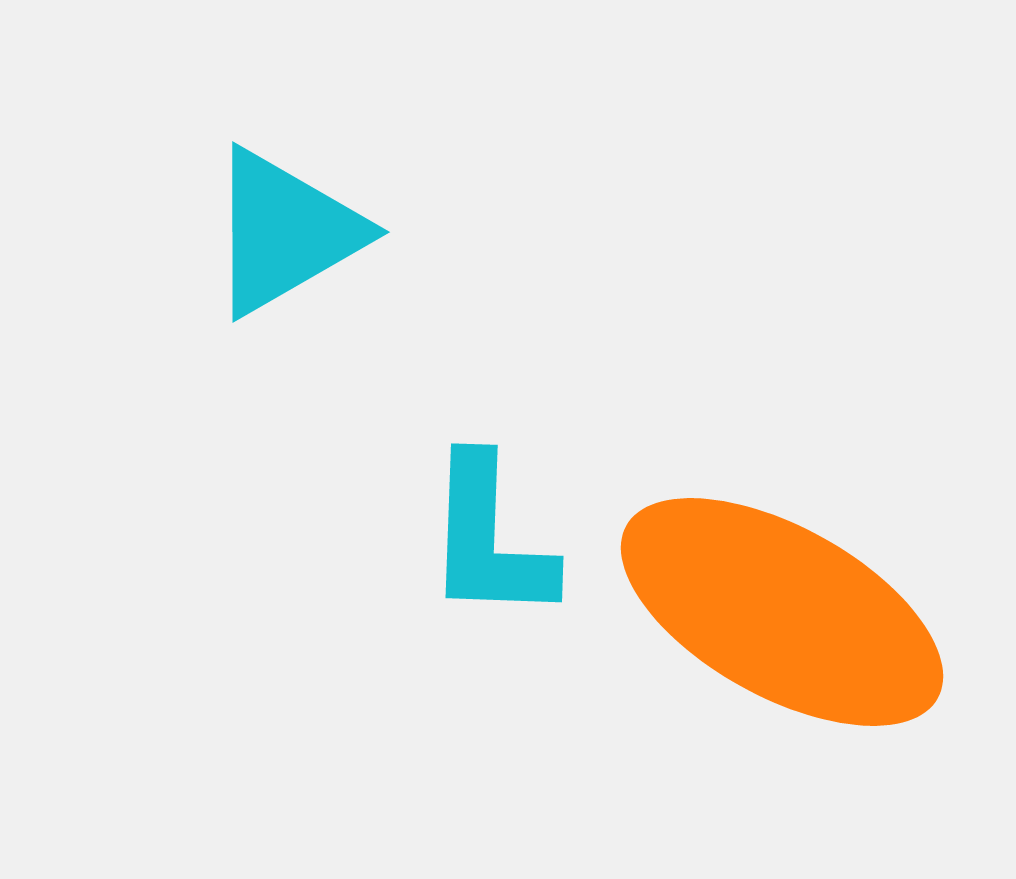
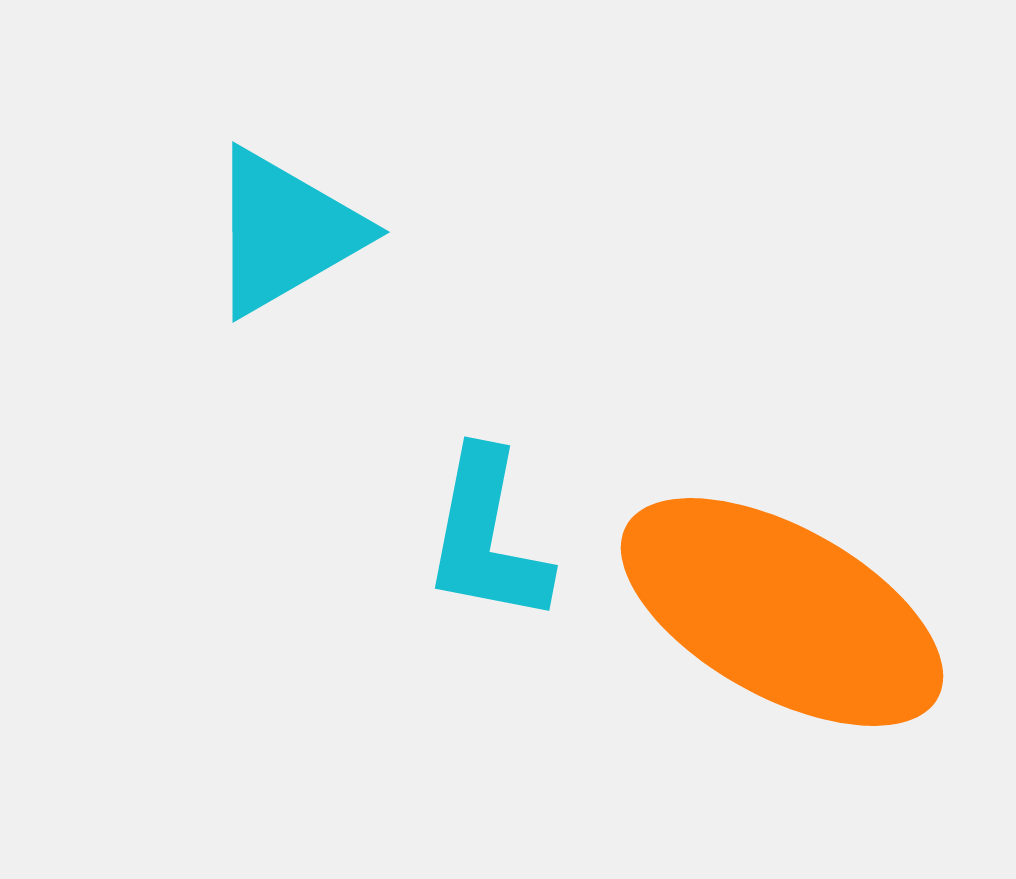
cyan L-shape: moved 2 px left, 2 px up; rotated 9 degrees clockwise
